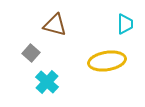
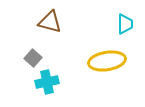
brown triangle: moved 5 px left, 3 px up
gray square: moved 2 px right, 5 px down
cyan cross: rotated 35 degrees clockwise
